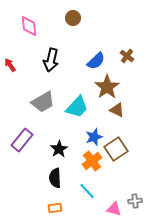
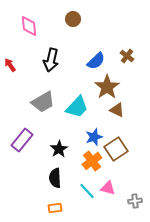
brown circle: moved 1 px down
pink triangle: moved 6 px left, 21 px up
